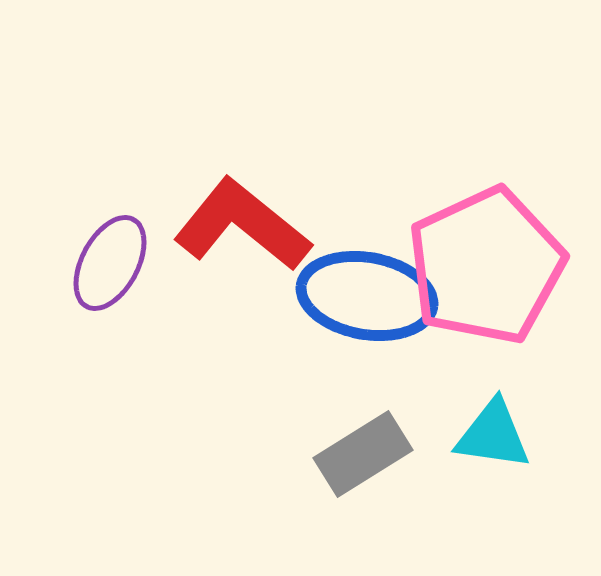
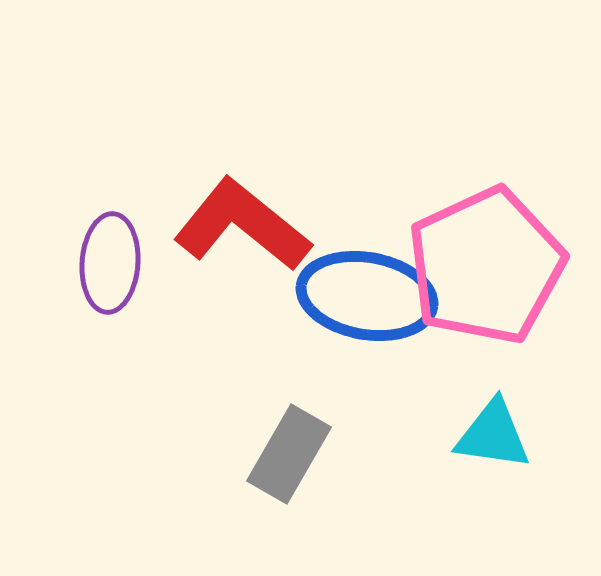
purple ellipse: rotated 24 degrees counterclockwise
gray rectangle: moved 74 px left; rotated 28 degrees counterclockwise
